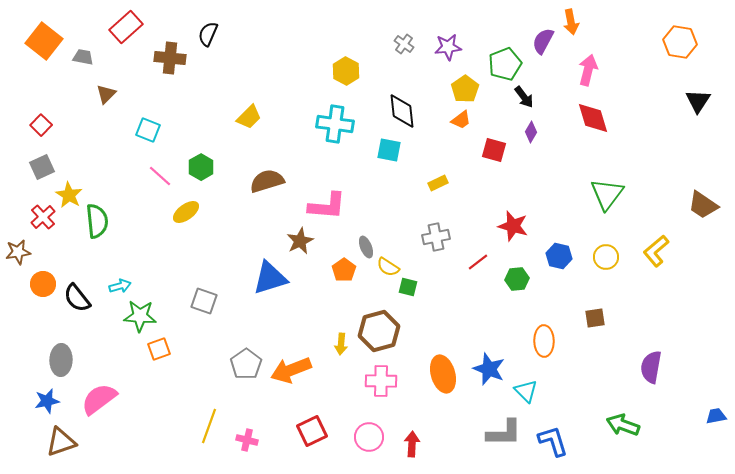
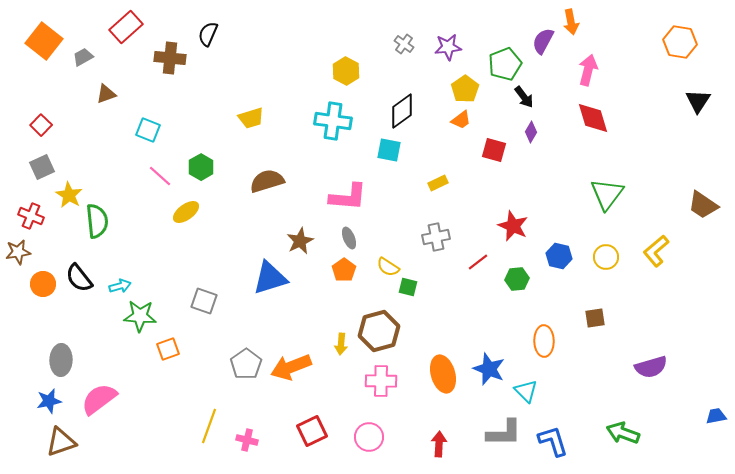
gray trapezoid at (83, 57): rotated 40 degrees counterclockwise
brown triangle at (106, 94): rotated 25 degrees clockwise
black diamond at (402, 111): rotated 60 degrees clockwise
yellow trapezoid at (249, 117): moved 2 px right, 1 px down; rotated 28 degrees clockwise
cyan cross at (335, 124): moved 2 px left, 3 px up
pink L-shape at (327, 206): moved 21 px right, 9 px up
red cross at (43, 217): moved 12 px left, 1 px up; rotated 25 degrees counterclockwise
red star at (513, 226): rotated 8 degrees clockwise
gray ellipse at (366, 247): moved 17 px left, 9 px up
black semicircle at (77, 298): moved 2 px right, 20 px up
orange square at (159, 349): moved 9 px right
purple semicircle at (651, 367): rotated 116 degrees counterclockwise
orange arrow at (291, 370): moved 3 px up
blue star at (47, 401): moved 2 px right
green arrow at (623, 425): moved 8 px down
red arrow at (412, 444): moved 27 px right
